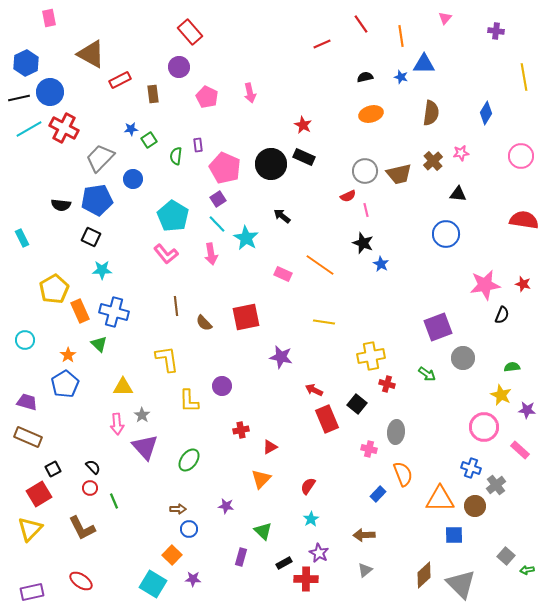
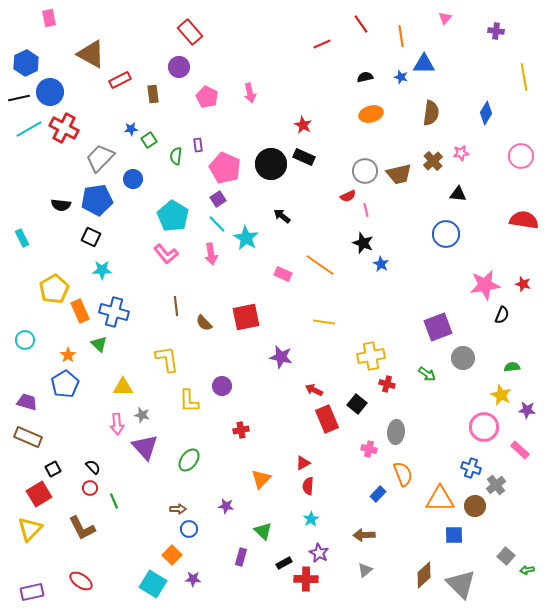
gray star at (142, 415): rotated 21 degrees counterclockwise
red triangle at (270, 447): moved 33 px right, 16 px down
red semicircle at (308, 486): rotated 30 degrees counterclockwise
